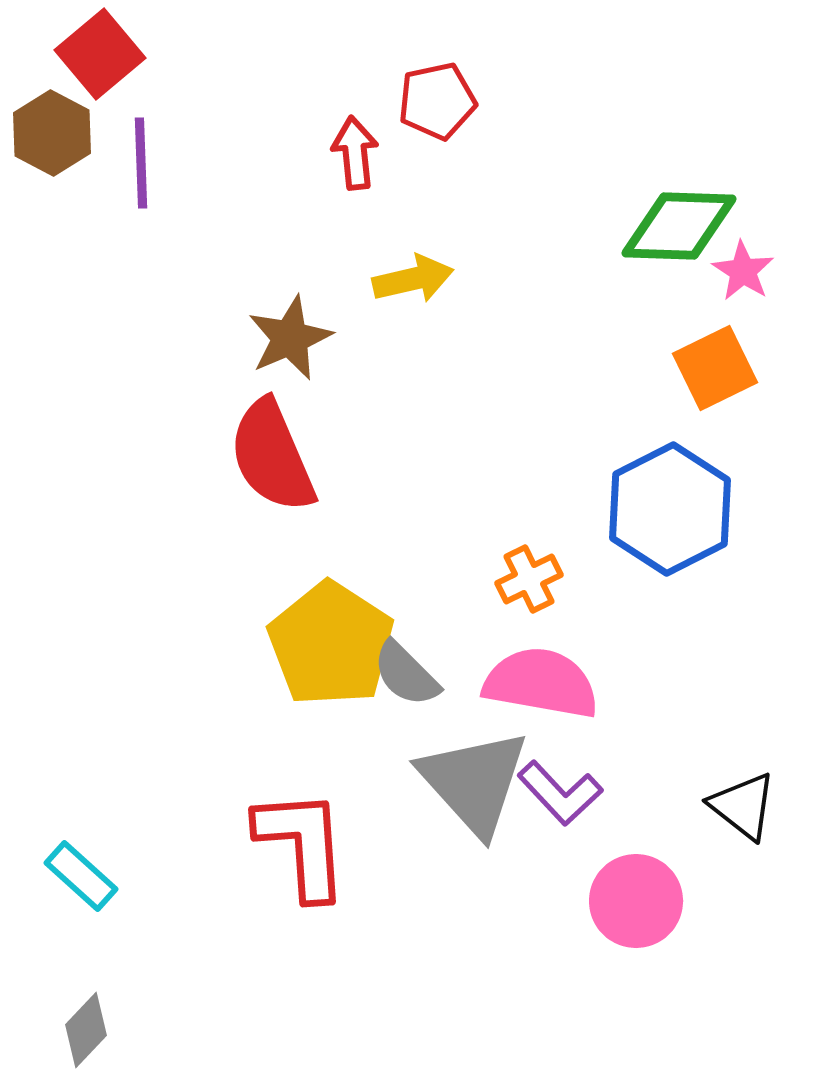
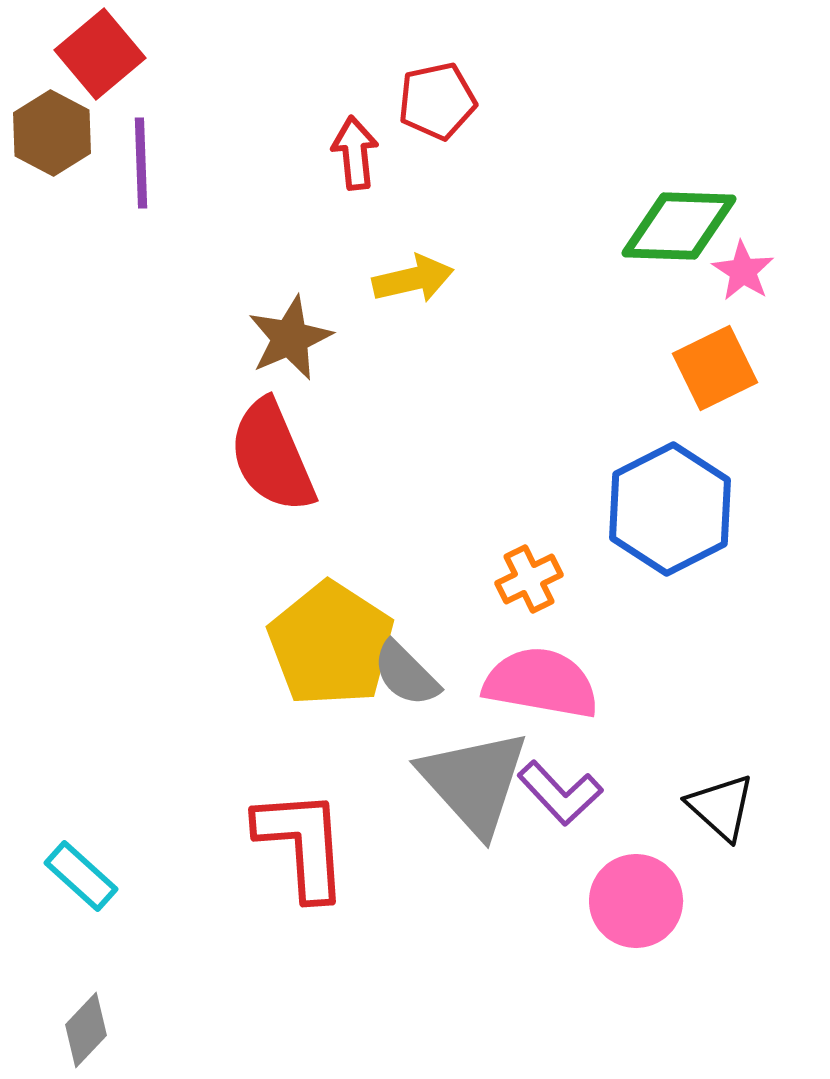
black triangle: moved 22 px left, 1 px down; rotated 4 degrees clockwise
